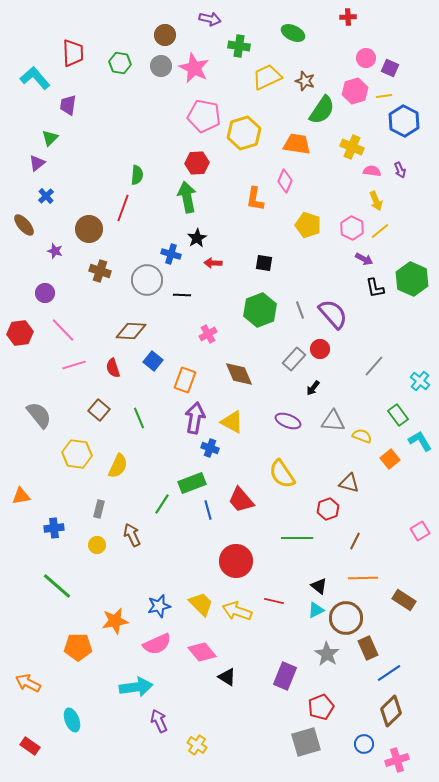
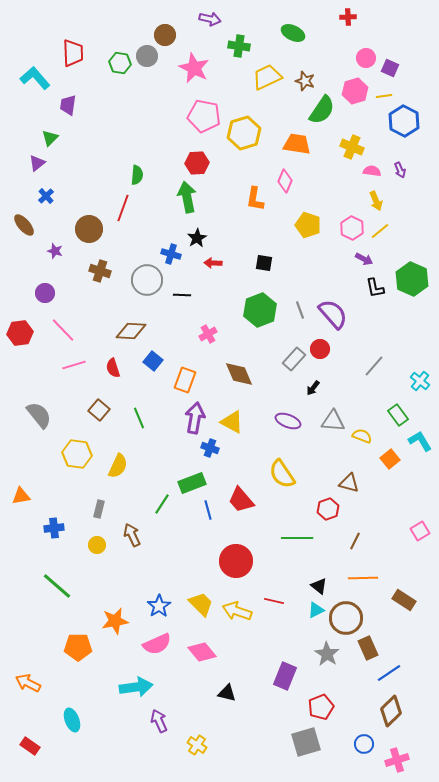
gray circle at (161, 66): moved 14 px left, 10 px up
blue star at (159, 606): rotated 20 degrees counterclockwise
black triangle at (227, 677): moved 16 px down; rotated 18 degrees counterclockwise
